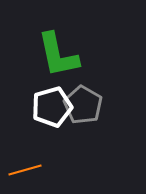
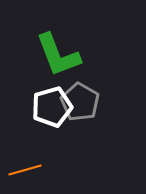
green L-shape: rotated 9 degrees counterclockwise
gray pentagon: moved 3 px left, 3 px up
